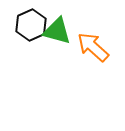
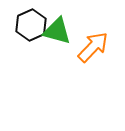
orange arrow: rotated 92 degrees clockwise
